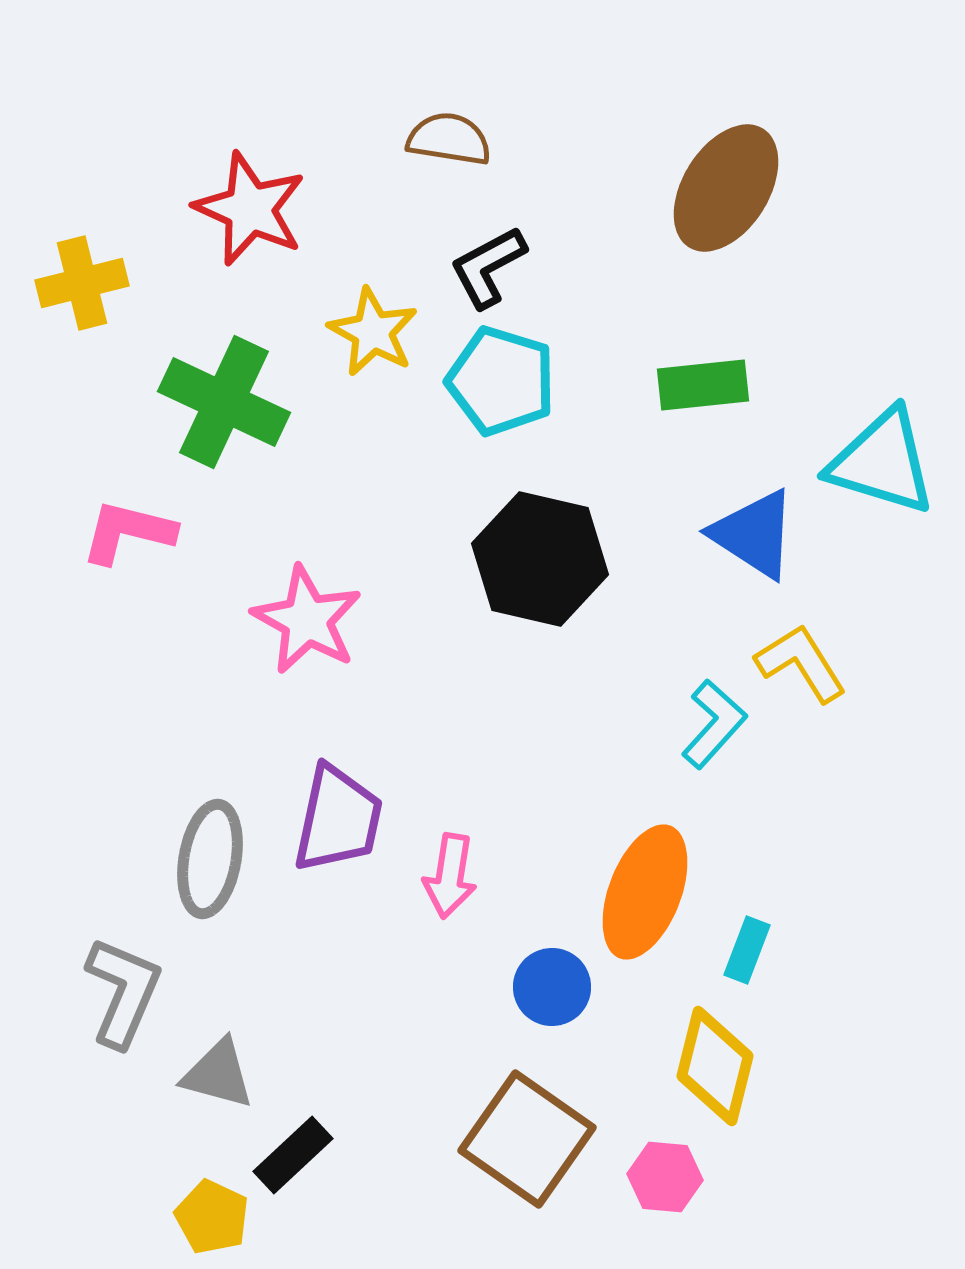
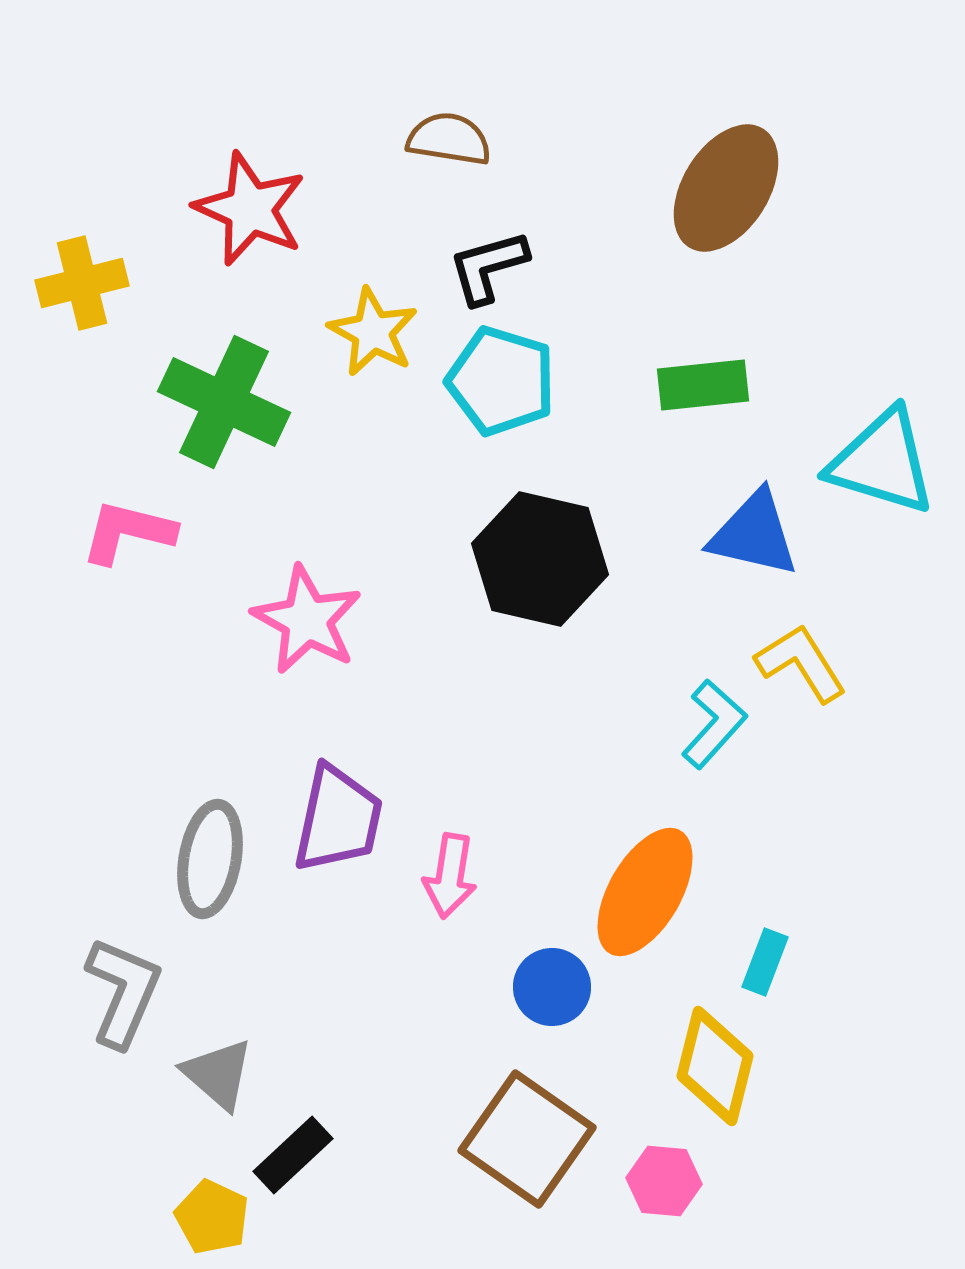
black L-shape: rotated 12 degrees clockwise
blue triangle: rotated 20 degrees counterclockwise
orange ellipse: rotated 9 degrees clockwise
cyan rectangle: moved 18 px right, 12 px down
gray triangle: rotated 26 degrees clockwise
pink hexagon: moved 1 px left, 4 px down
